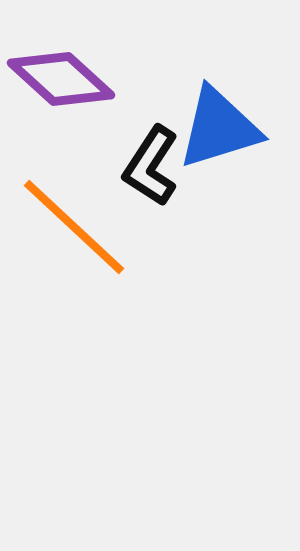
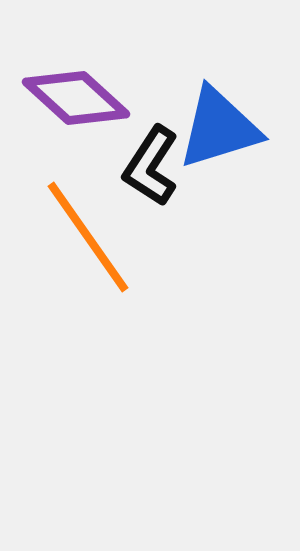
purple diamond: moved 15 px right, 19 px down
orange line: moved 14 px right, 10 px down; rotated 12 degrees clockwise
